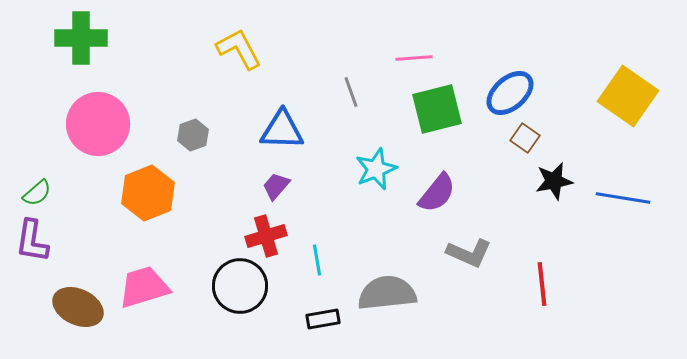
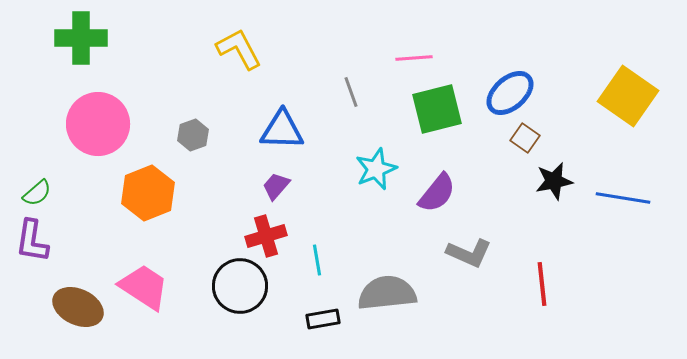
pink trapezoid: rotated 50 degrees clockwise
